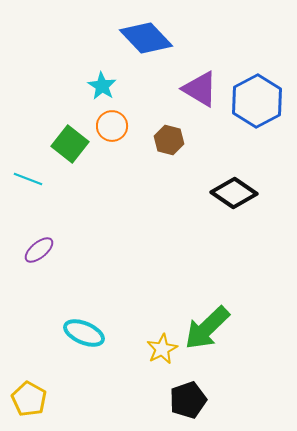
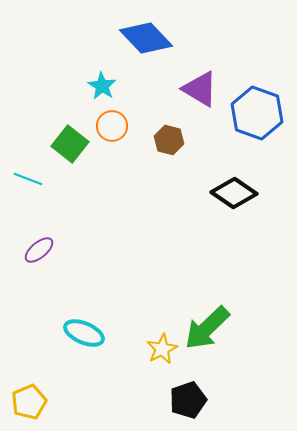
blue hexagon: moved 12 px down; rotated 12 degrees counterclockwise
yellow pentagon: moved 3 px down; rotated 20 degrees clockwise
